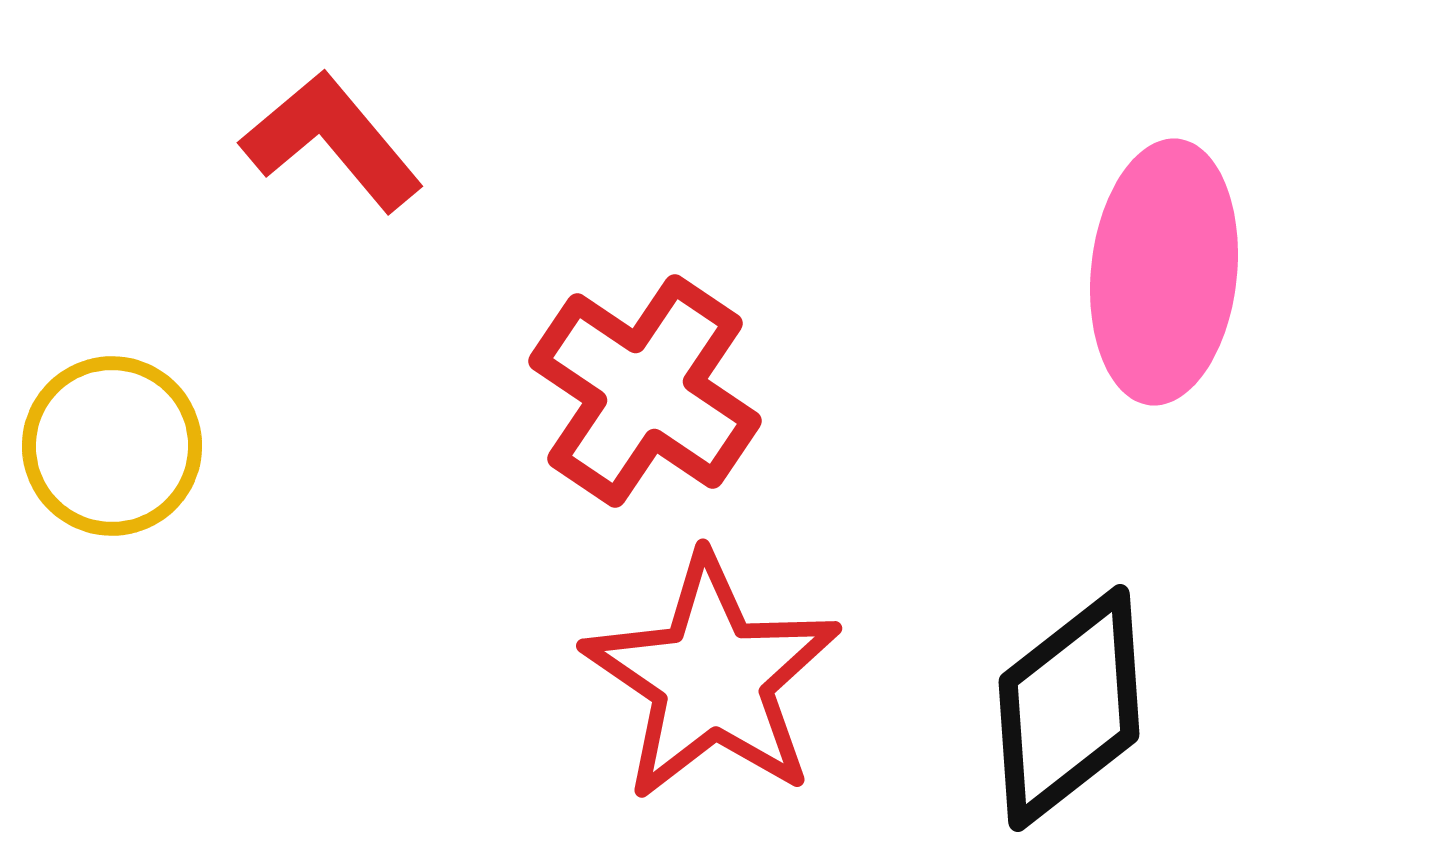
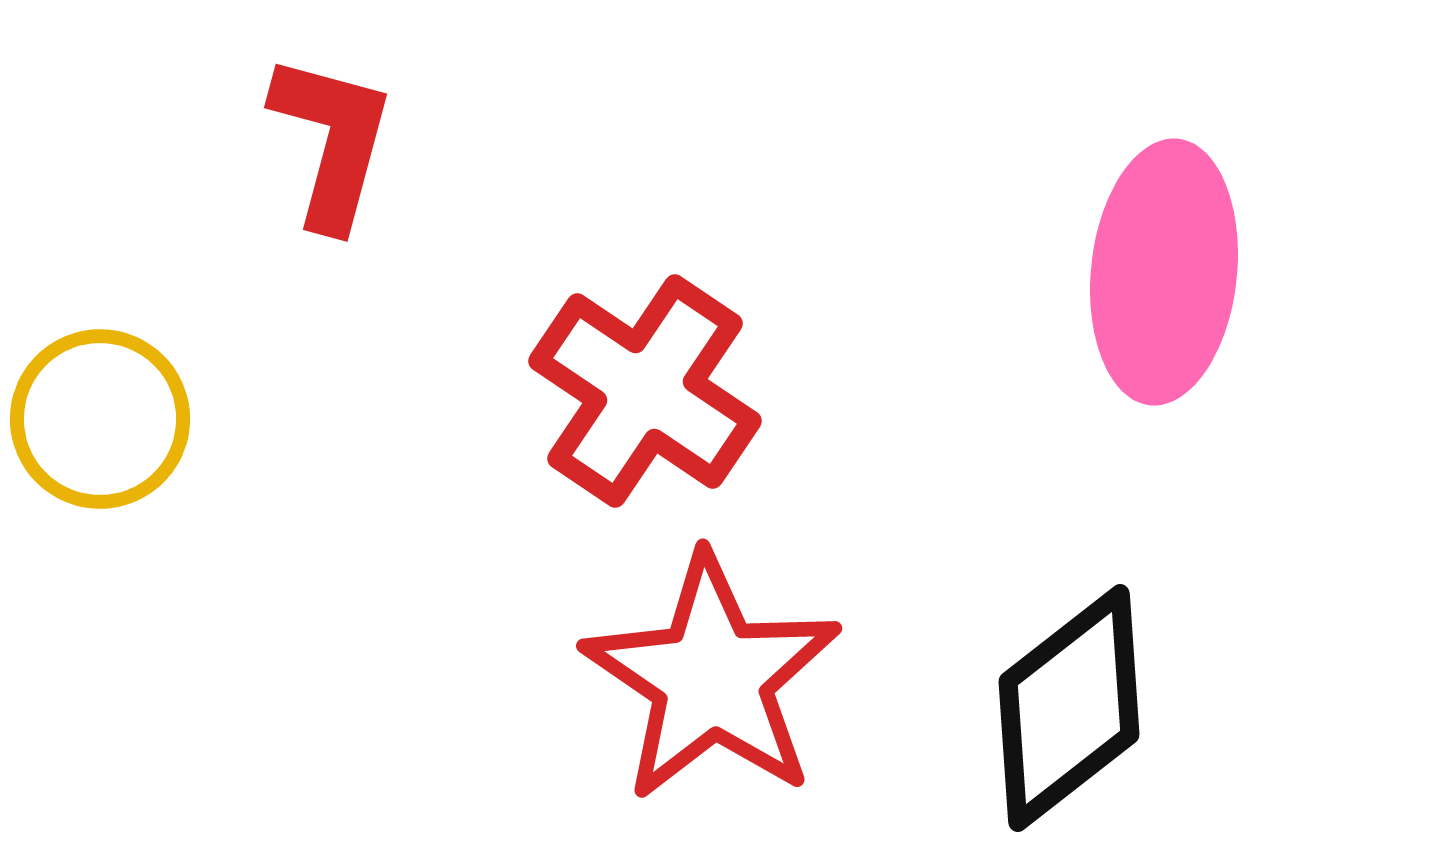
red L-shape: rotated 55 degrees clockwise
yellow circle: moved 12 px left, 27 px up
